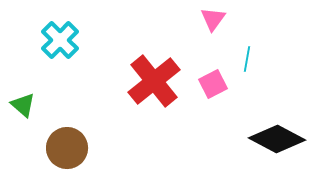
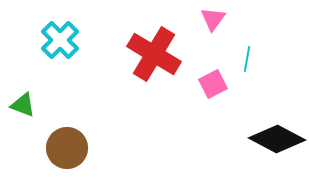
red cross: moved 27 px up; rotated 20 degrees counterclockwise
green triangle: rotated 20 degrees counterclockwise
